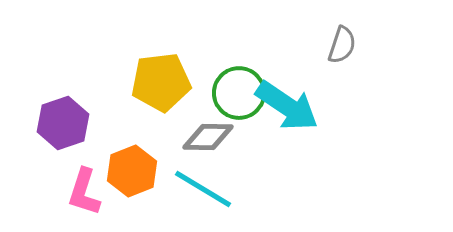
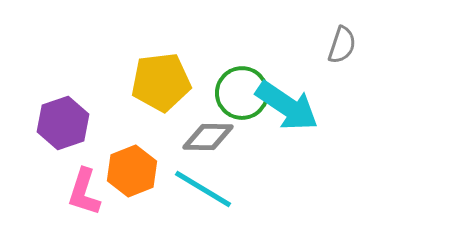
green circle: moved 3 px right
